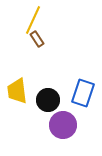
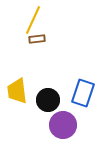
brown rectangle: rotated 63 degrees counterclockwise
